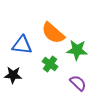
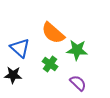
blue triangle: moved 2 px left, 3 px down; rotated 35 degrees clockwise
